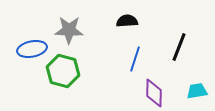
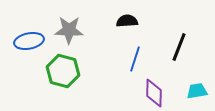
blue ellipse: moved 3 px left, 8 px up
